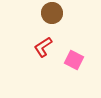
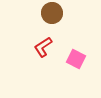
pink square: moved 2 px right, 1 px up
